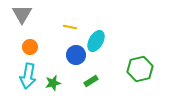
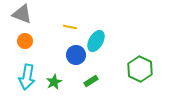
gray triangle: rotated 40 degrees counterclockwise
orange circle: moved 5 px left, 6 px up
green hexagon: rotated 20 degrees counterclockwise
cyan arrow: moved 1 px left, 1 px down
green star: moved 1 px right, 1 px up; rotated 14 degrees counterclockwise
